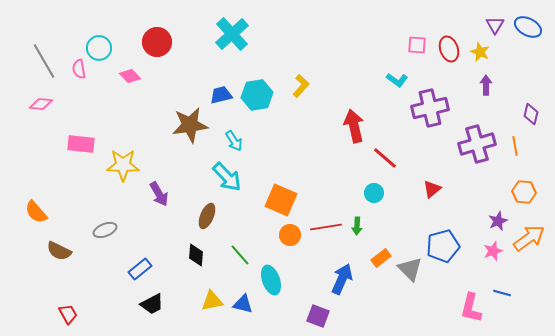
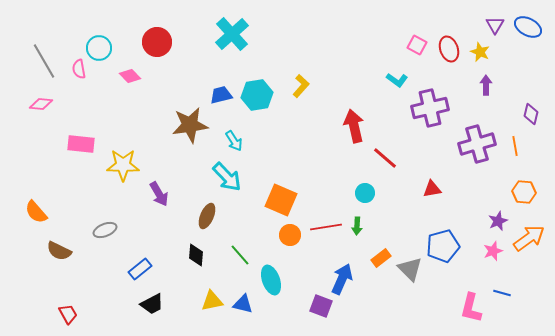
pink square at (417, 45): rotated 24 degrees clockwise
red triangle at (432, 189): rotated 30 degrees clockwise
cyan circle at (374, 193): moved 9 px left
purple square at (318, 316): moved 3 px right, 10 px up
